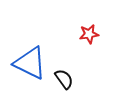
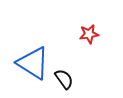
blue triangle: moved 3 px right; rotated 6 degrees clockwise
